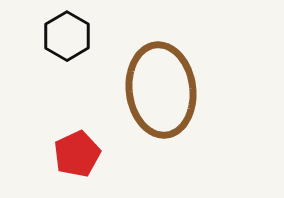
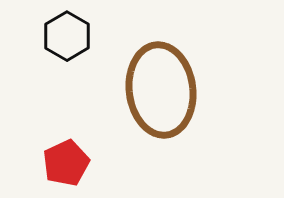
red pentagon: moved 11 px left, 9 px down
